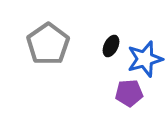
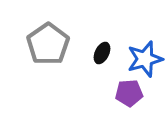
black ellipse: moved 9 px left, 7 px down
